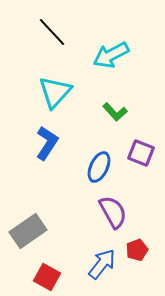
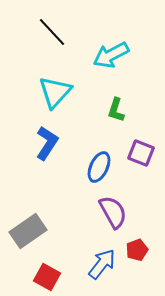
green L-shape: moved 1 px right, 2 px up; rotated 60 degrees clockwise
